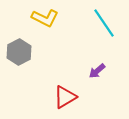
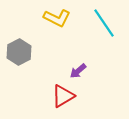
yellow L-shape: moved 12 px right
purple arrow: moved 19 px left
red triangle: moved 2 px left, 1 px up
